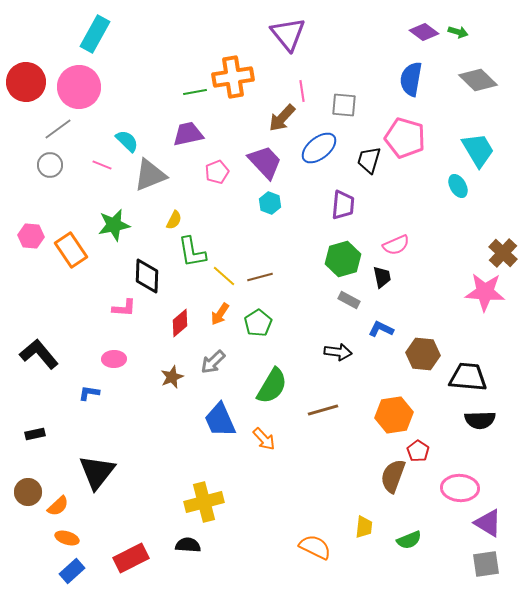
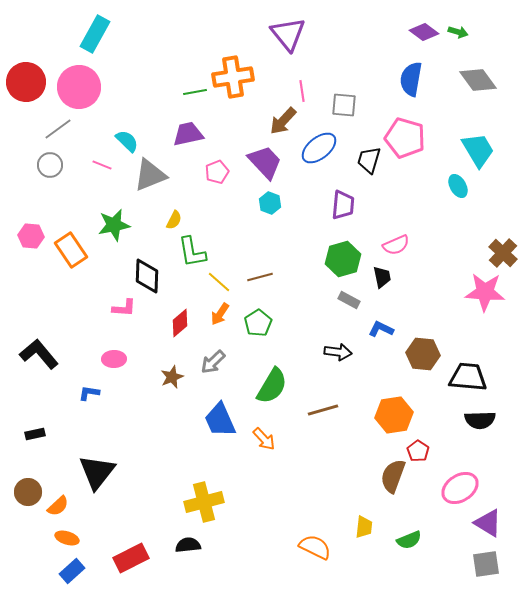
gray diamond at (478, 80): rotated 9 degrees clockwise
brown arrow at (282, 118): moved 1 px right, 3 px down
yellow line at (224, 276): moved 5 px left, 6 px down
pink ellipse at (460, 488): rotated 36 degrees counterclockwise
black semicircle at (188, 545): rotated 10 degrees counterclockwise
